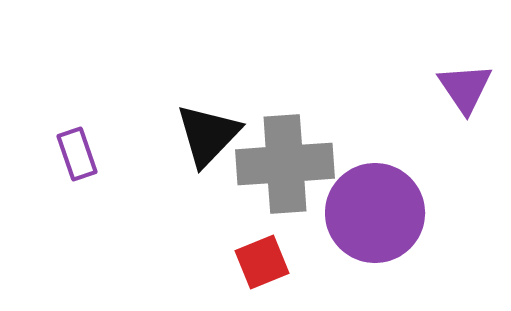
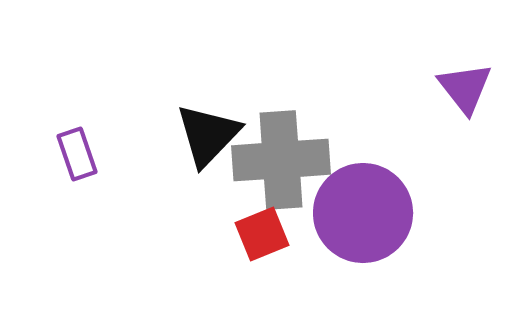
purple triangle: rotated 4 degrees counterclockwise
gray cross: moved 4 px left, 4 px up
purple circle: moved 12 px left
red square: moved 28 px up
